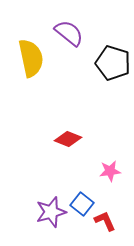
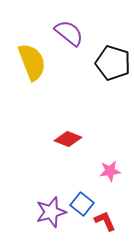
yellow semicircle: moved 1 px right, 4 px down; rotated 9 degrees counterclockwise
